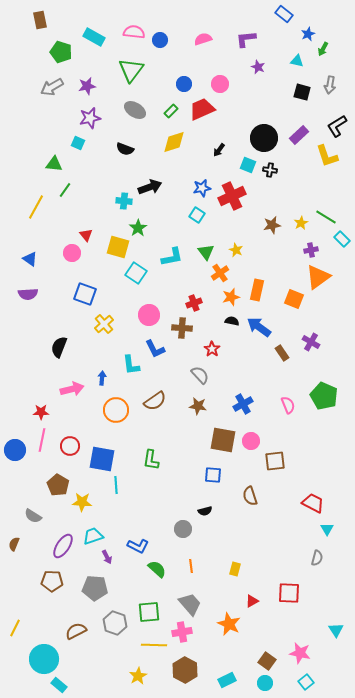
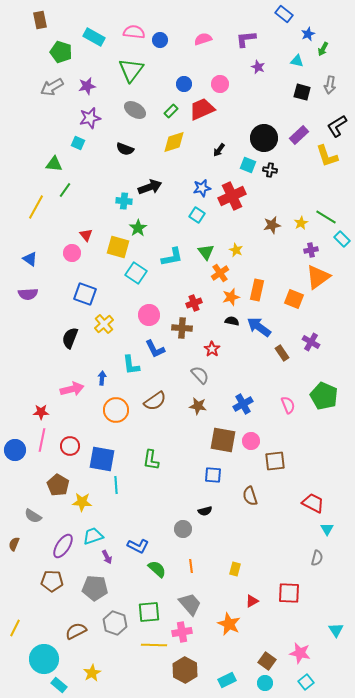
black semicircle at (59, 347): moved 11 px right, 9 px up
yellow star at (138, 676): moved 46 px left, 3 px up
